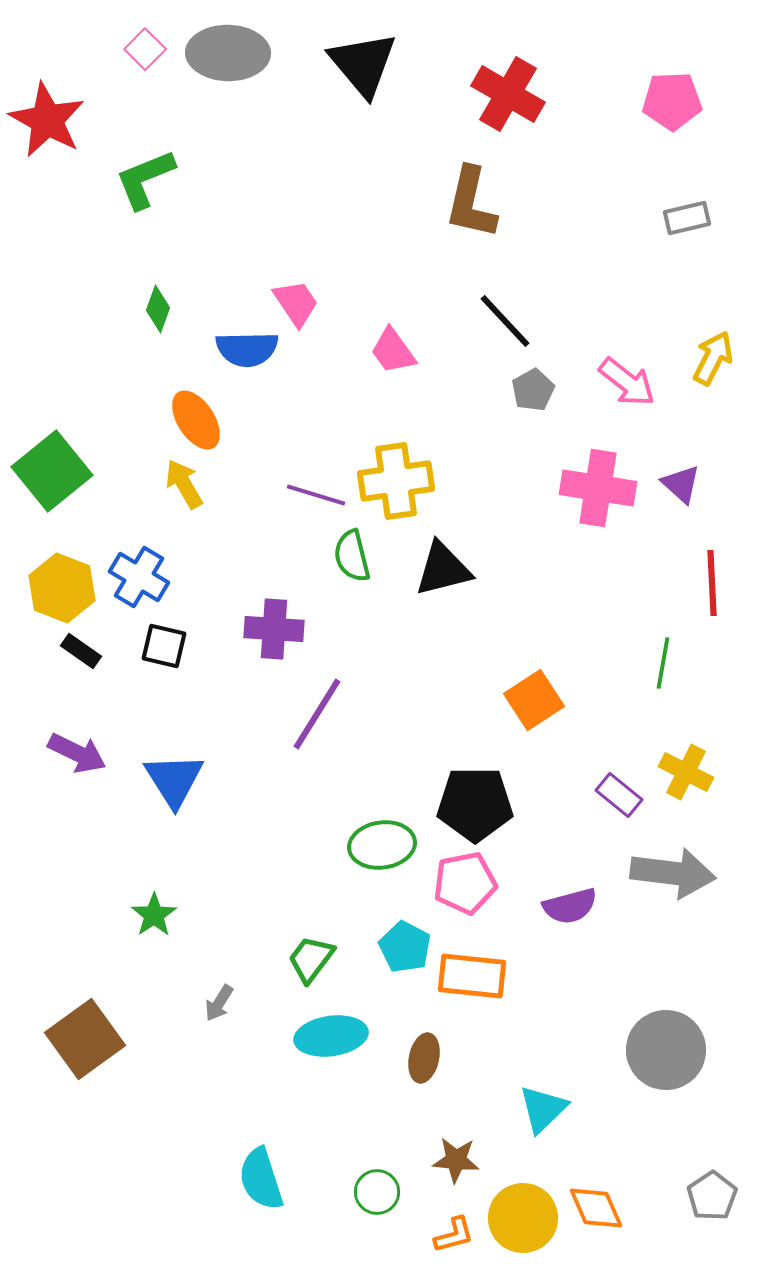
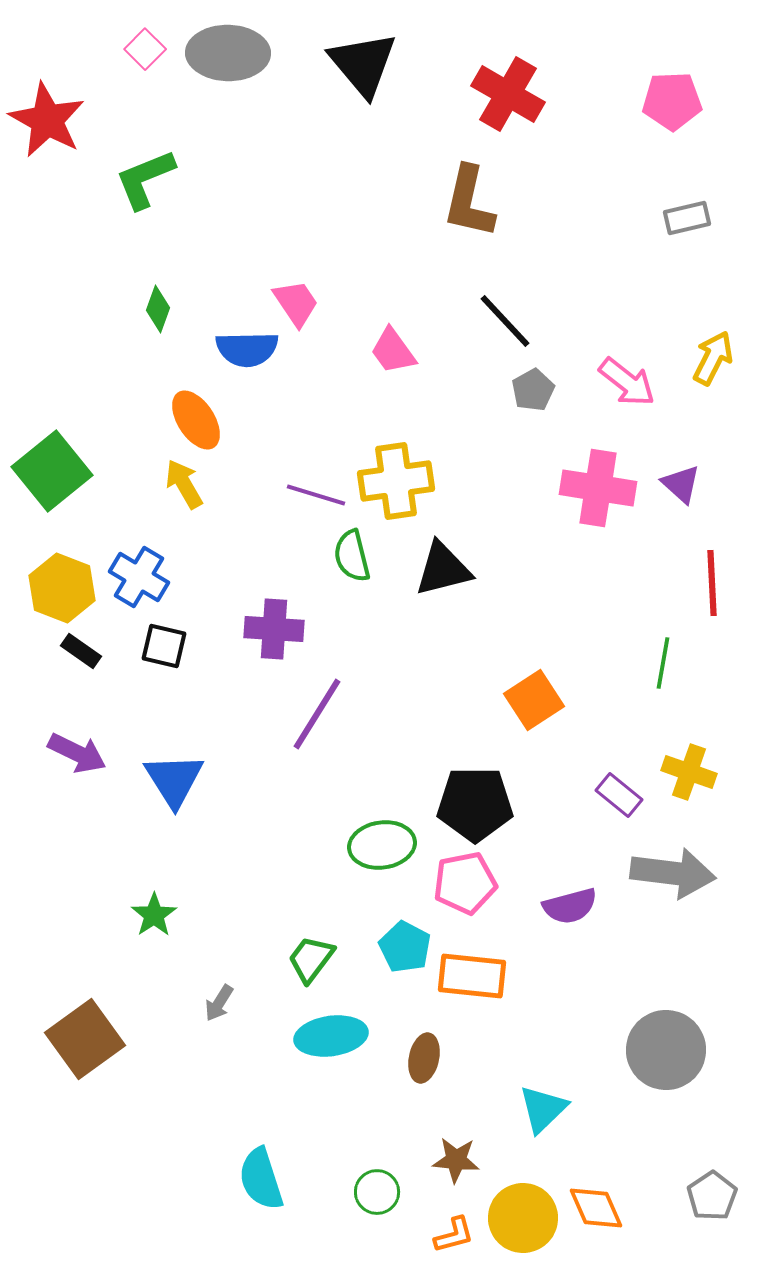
brown L-shape at (471, 203): moved 2 px left, 1 px up
yellow cross at (686, 772): moved 3 px right; rotated 8 degrees counterclockwise
